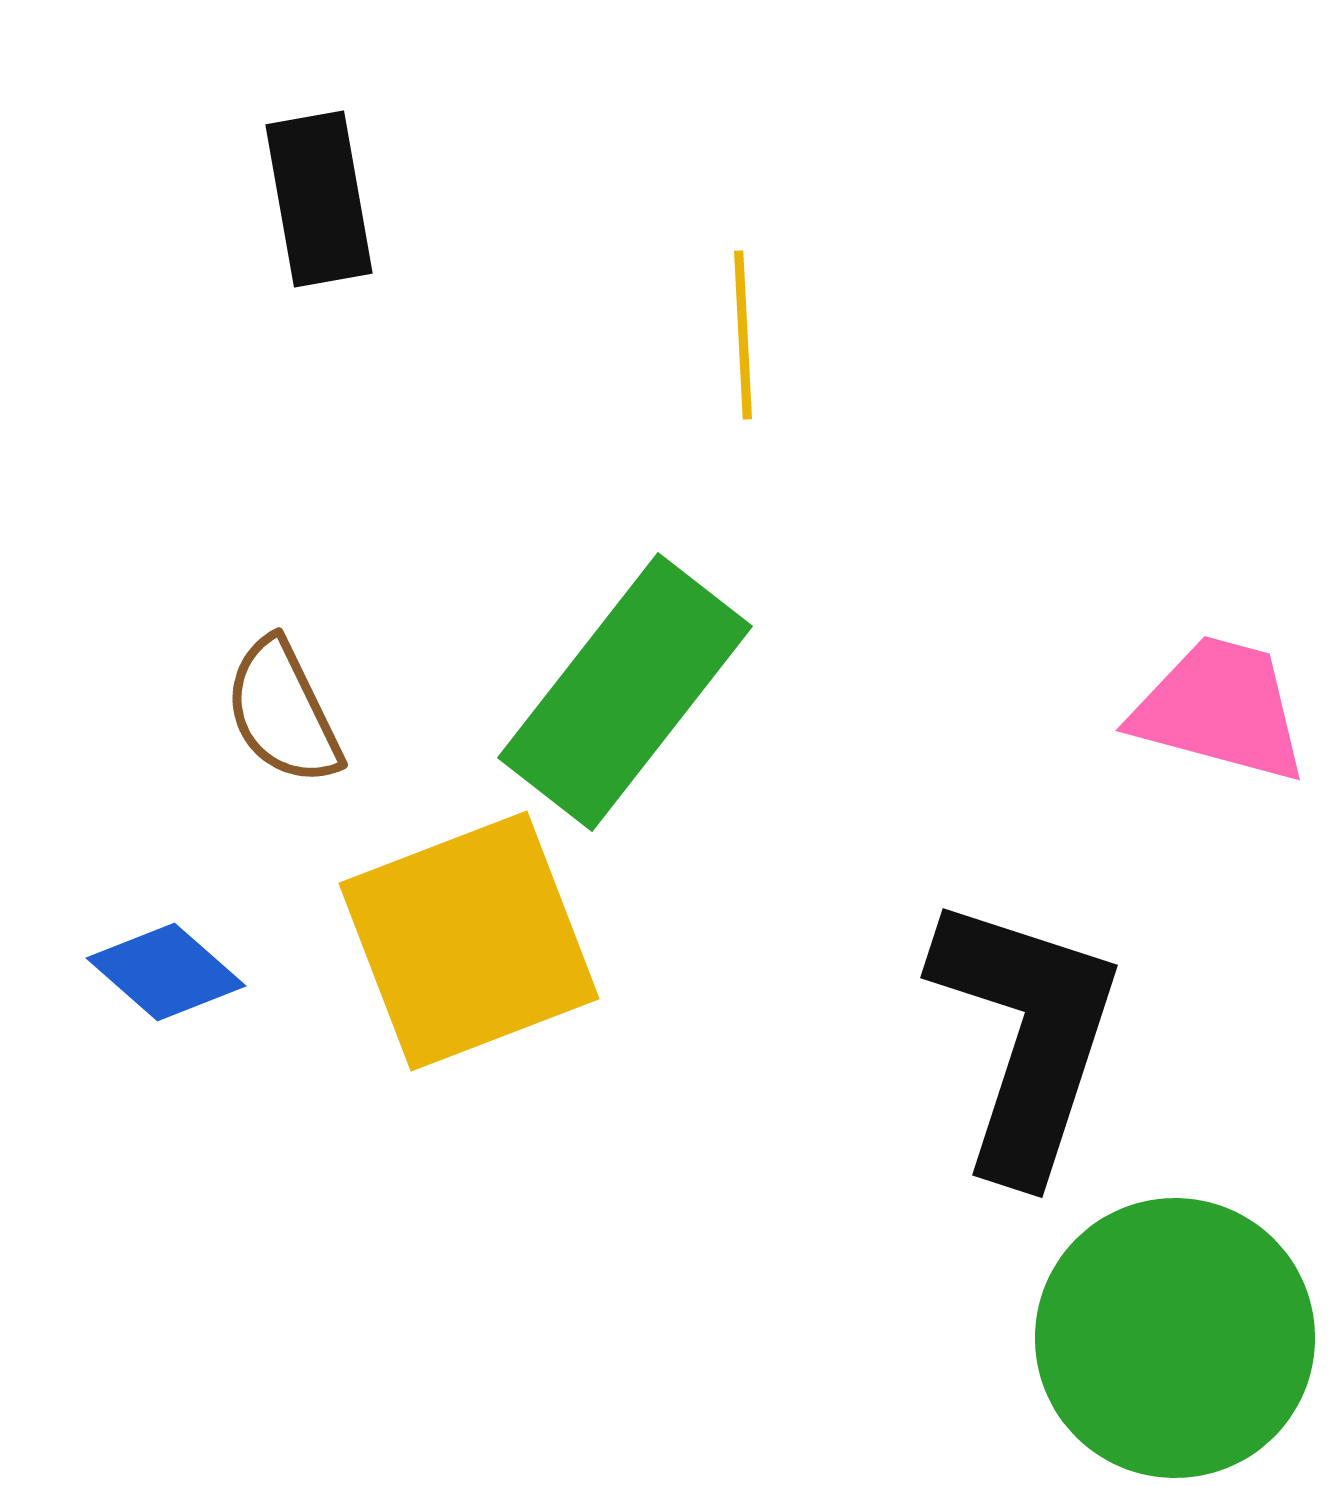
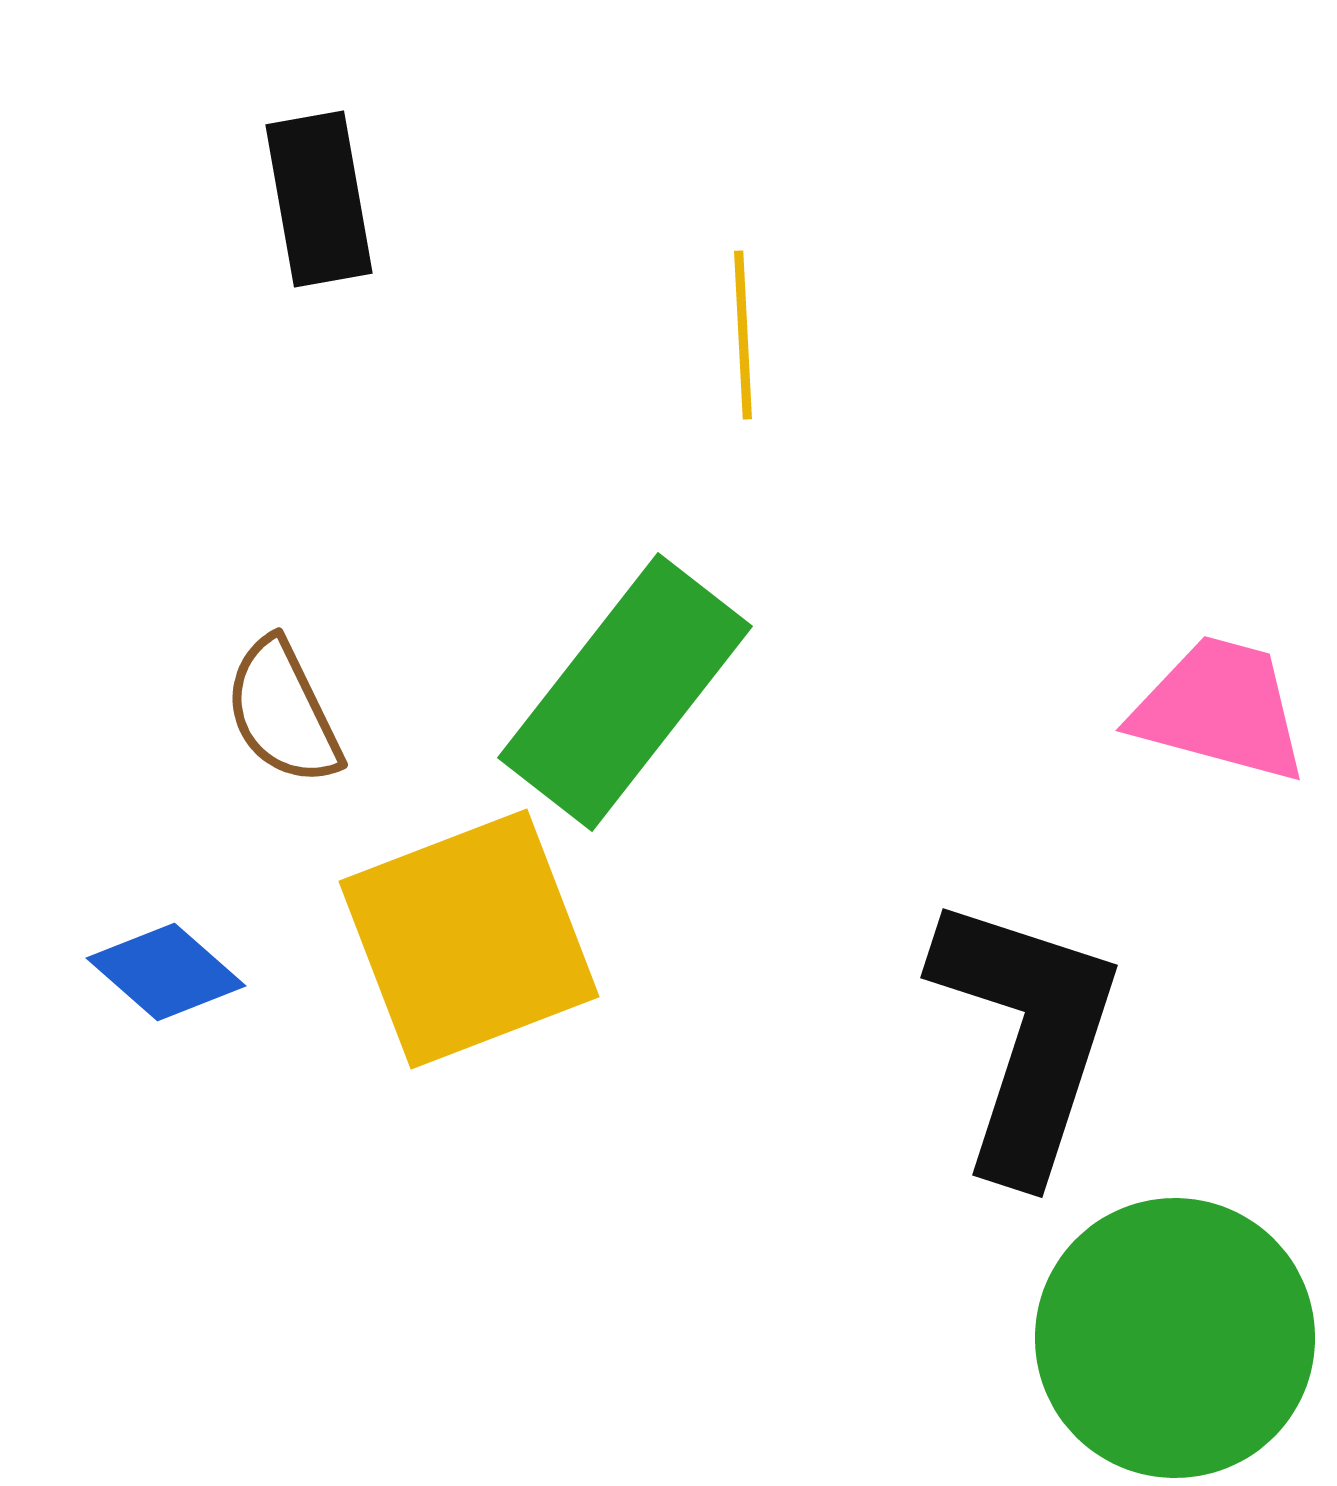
yellow square: moved 2 px up
